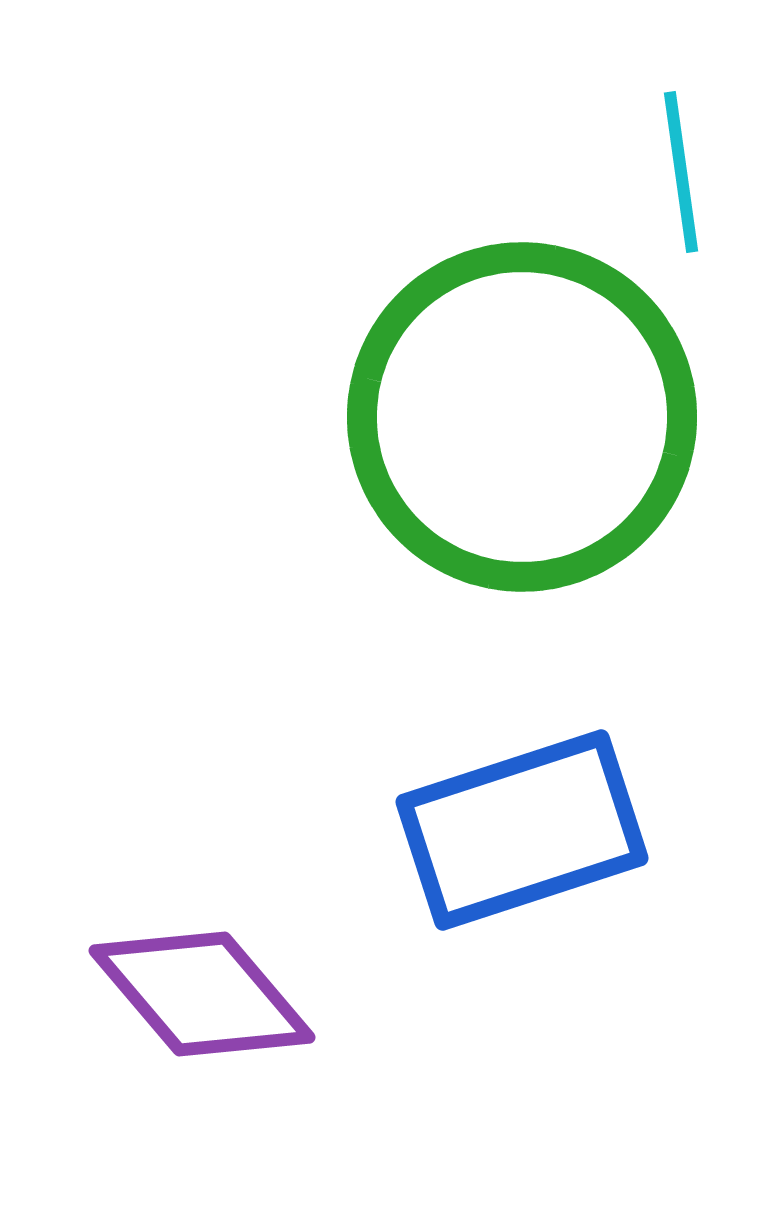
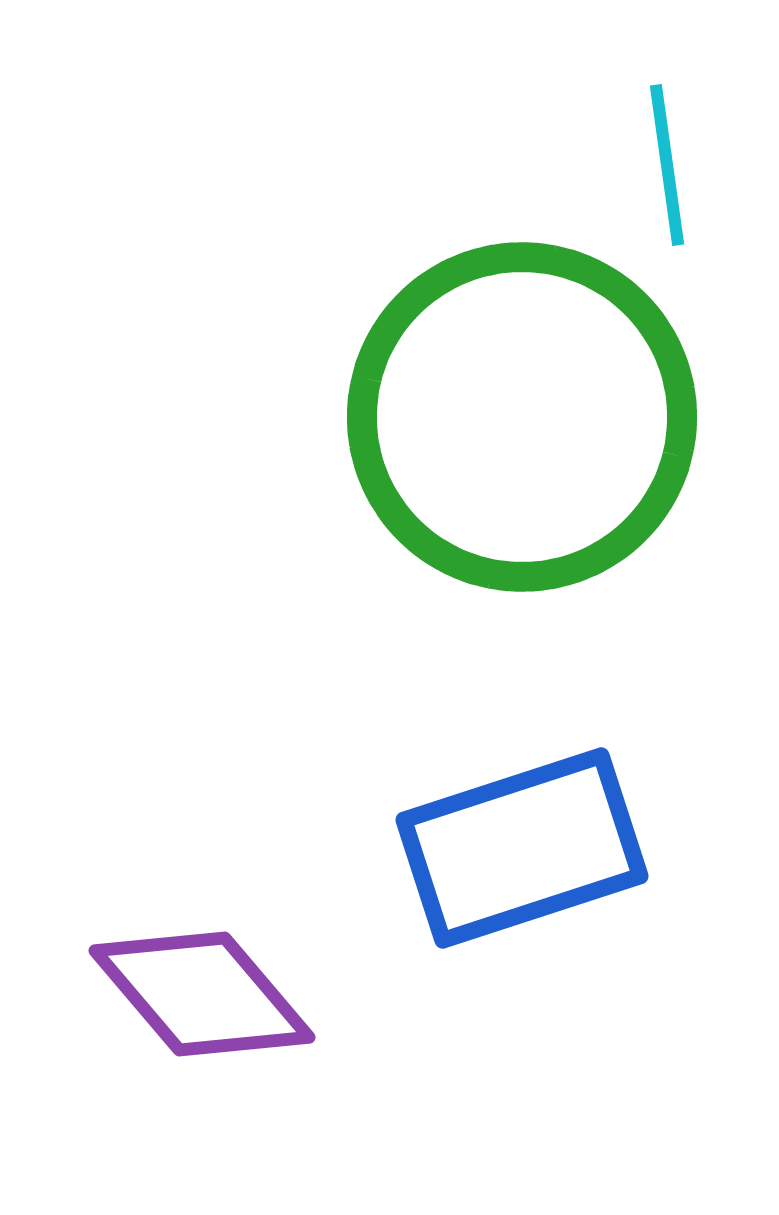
cyan line: moved 14 px left, 7 px up
blue rectangle: moved 18 px down
